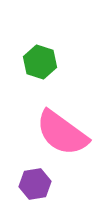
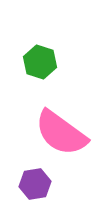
pink semicircle: moved 1 px left
